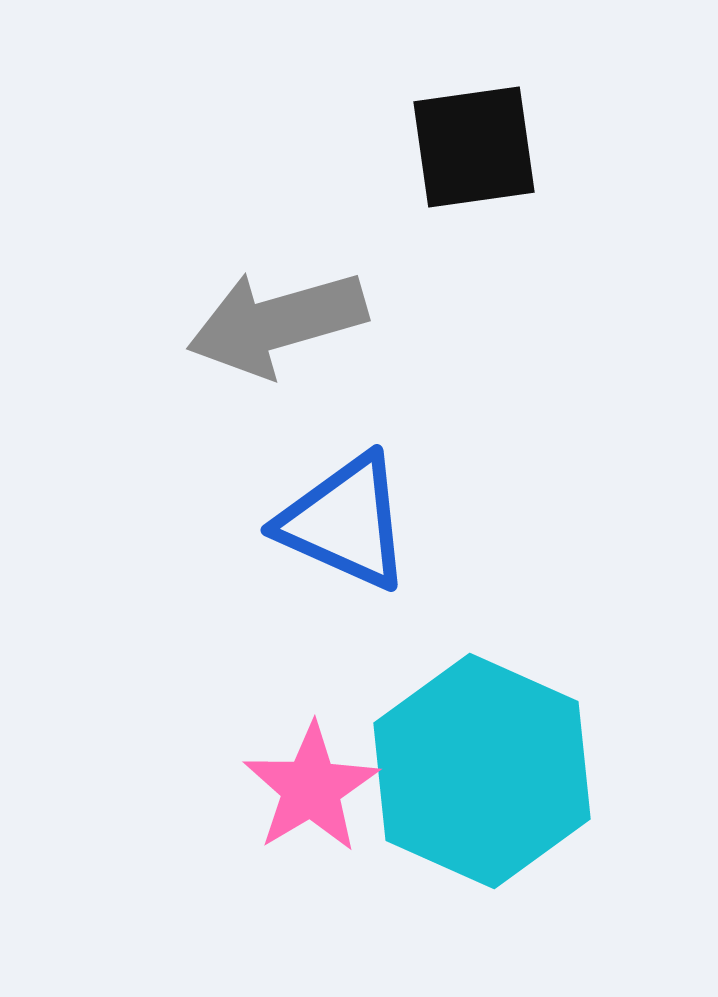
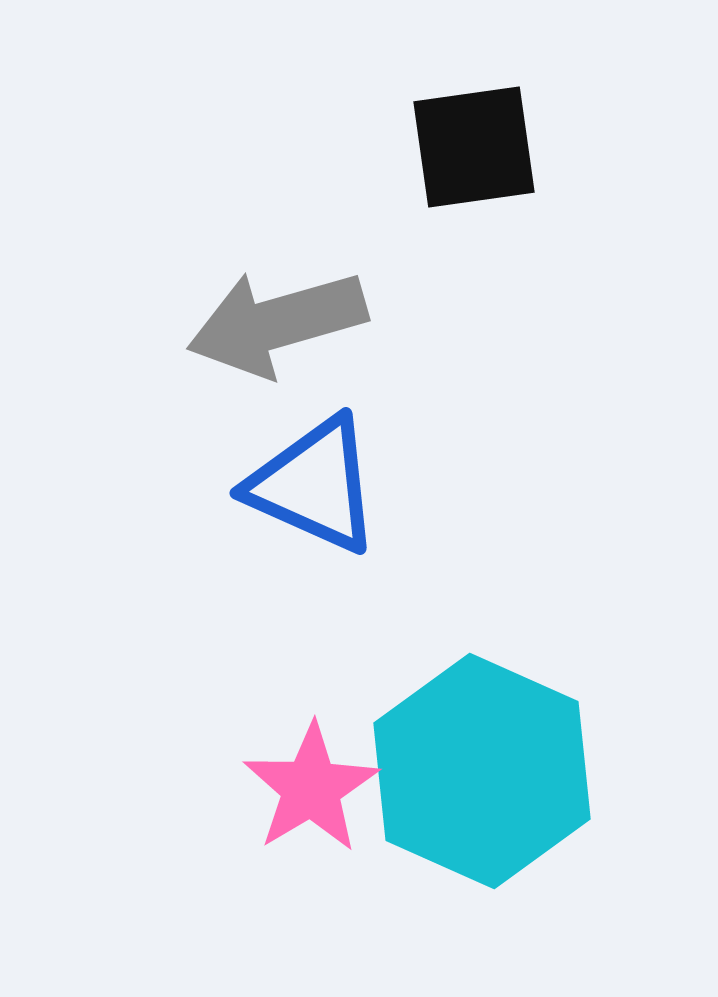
blue triangle: moved 31 px left, 37 px up
